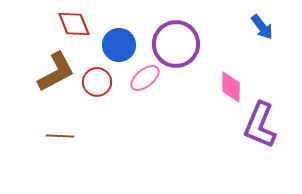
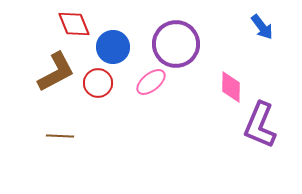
blue circle: moved 6 px left, 2 px down
pink ellipse: moved 6 px right, 4 px down
red circle: moved 1 px right, 1 px down
